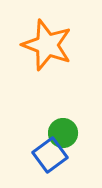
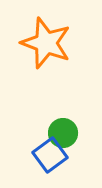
orange star: moved 1 px left, 2 px up
